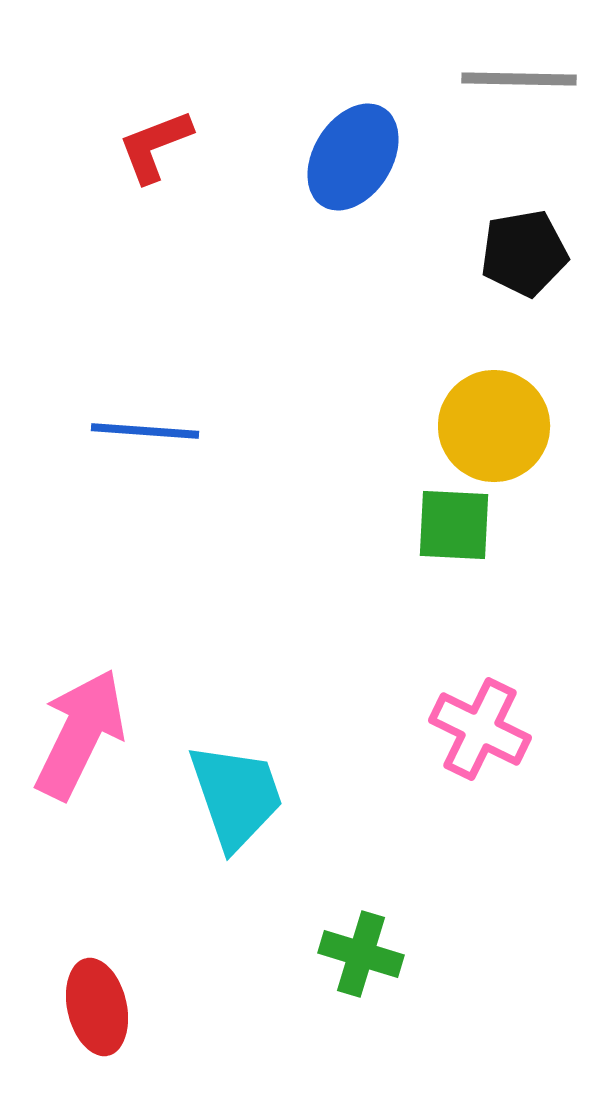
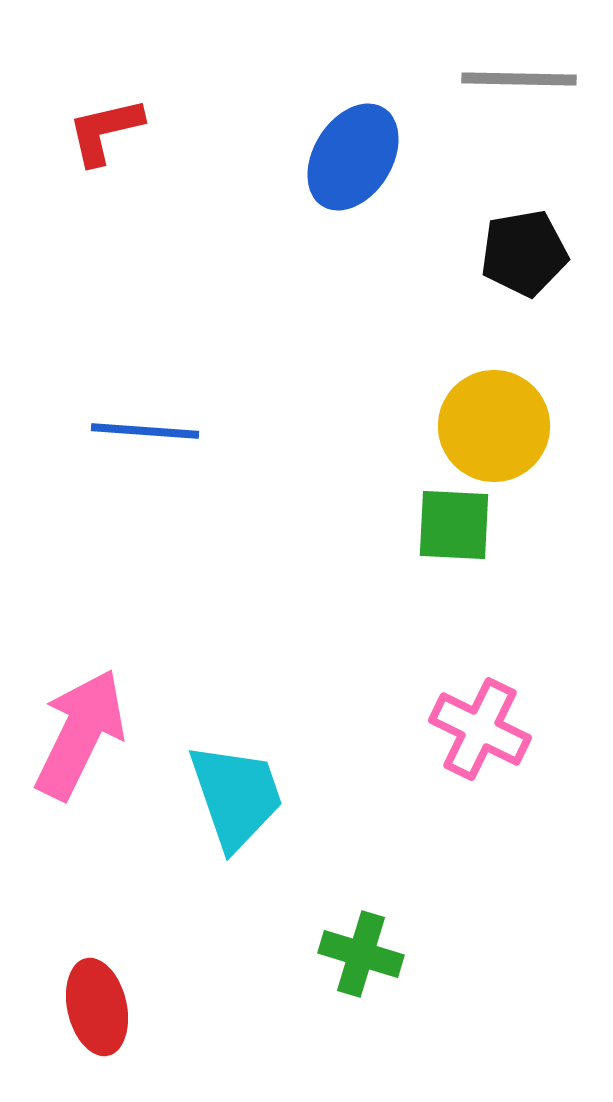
red L-shape: moved 50 px left, 15 px up; rotated 8 degrees clockwise
